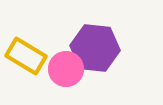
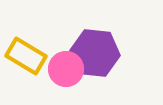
purple hexagon: moved 5 px down
